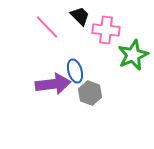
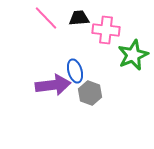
black trapezoid: moved 1 px left, 2 px down; rotated 50 degrees counterclockwise
pink line: moved 1 px left, 9 px up
purple arrow: moved 1 px down
